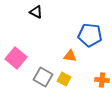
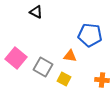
gray square: moved 10 px up
